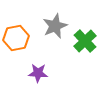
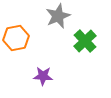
gray star: moved 3 px right, 10 px up
purple star: moved 5 px right, 3 px down
